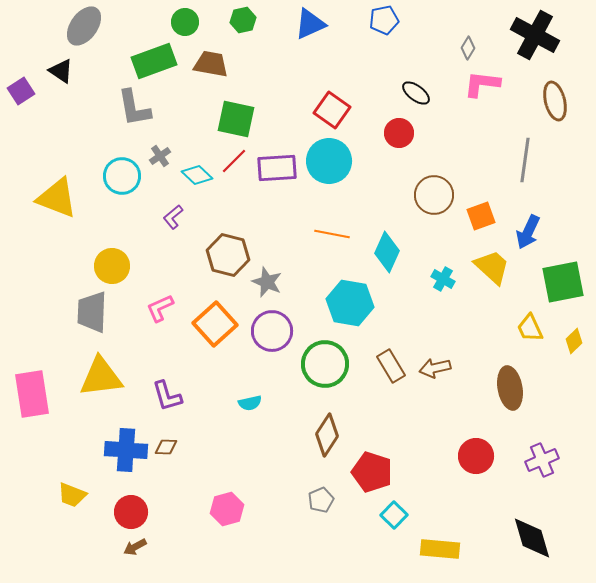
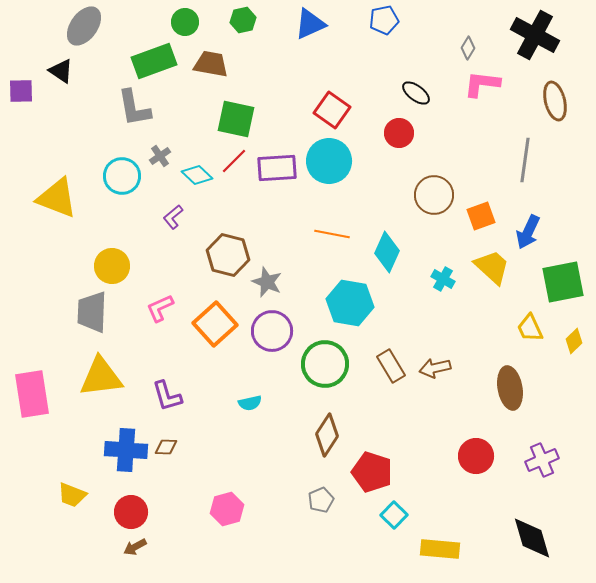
purple square at (21, 91): rotated 32 degrees clockwise
